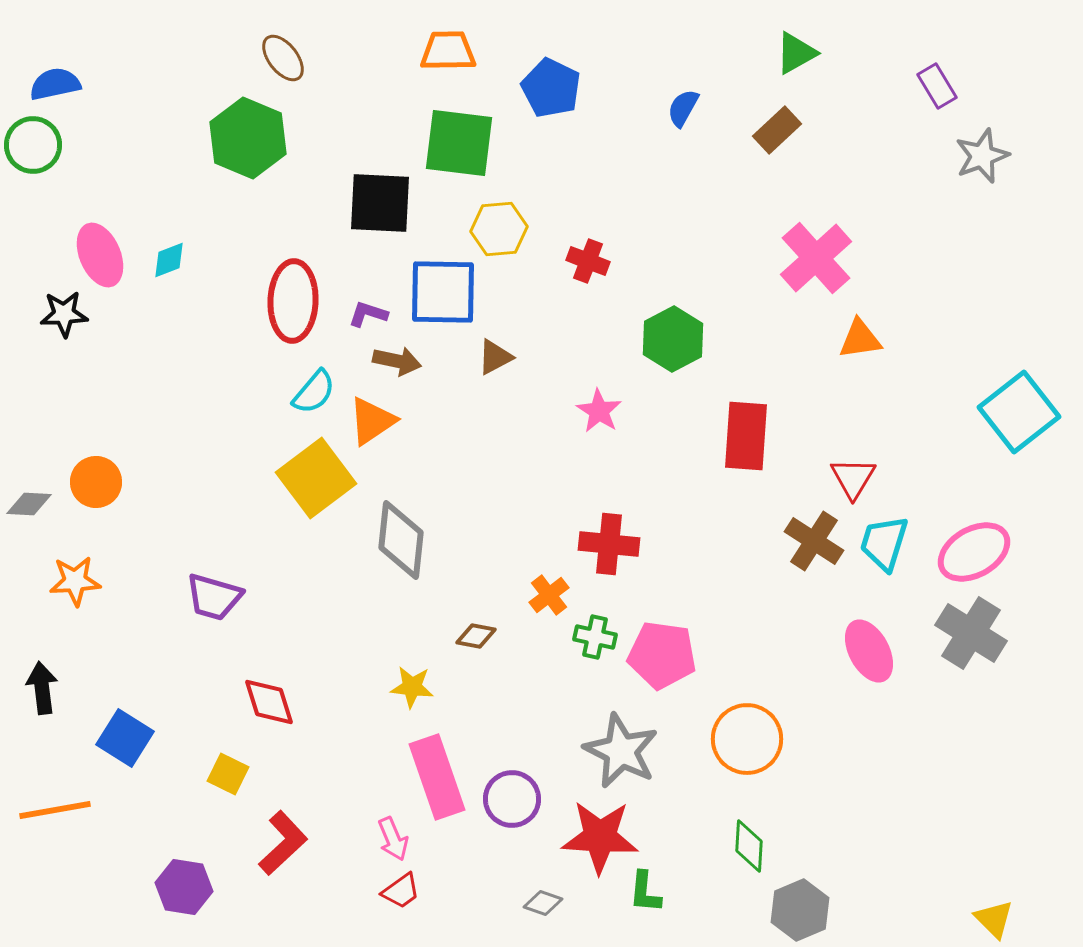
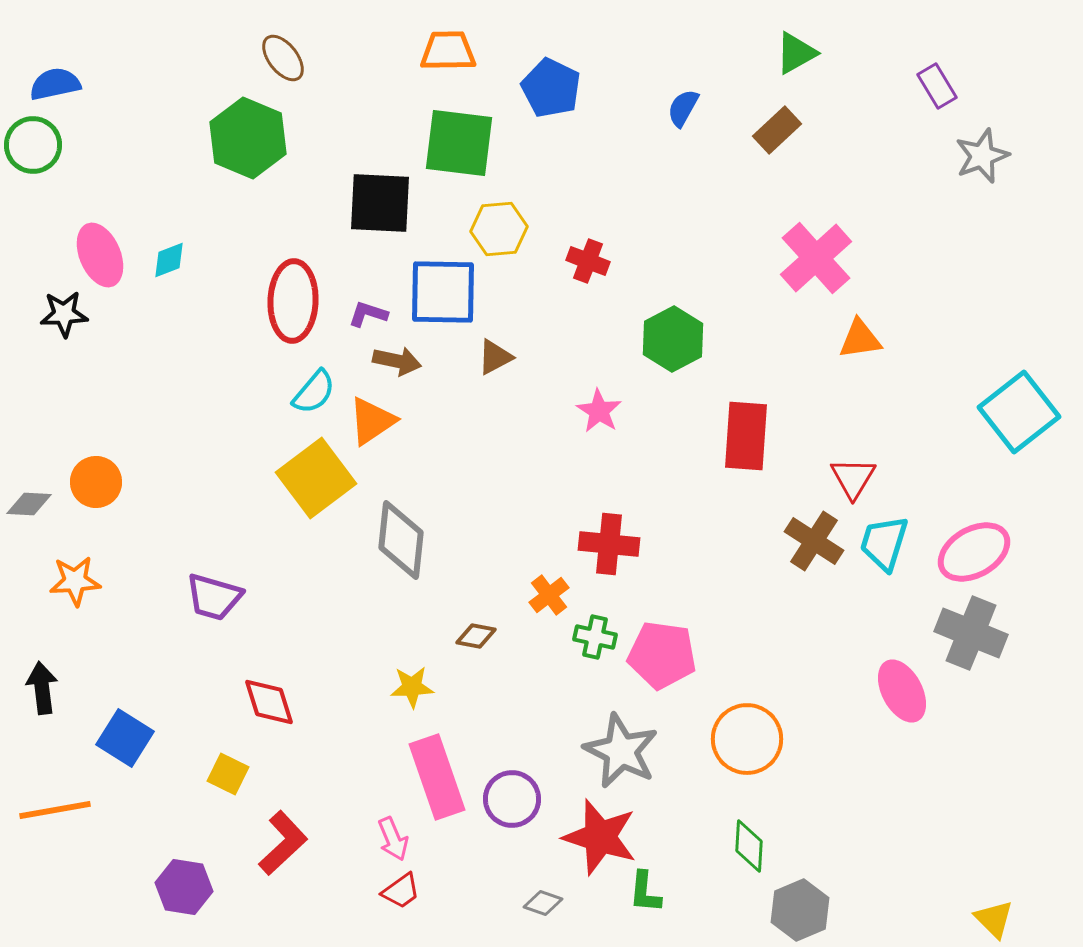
gray cross at (971, 633): rotated 10 degrees counterclockwise
pink ellipse at (869, 651): moved 33 px right, 40 px down
yellow star at (412, 687): rotated 9 degrees counterclockwise
red star at (600, 837): rotated 14 degrees clockwise
